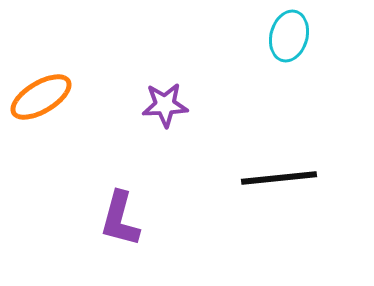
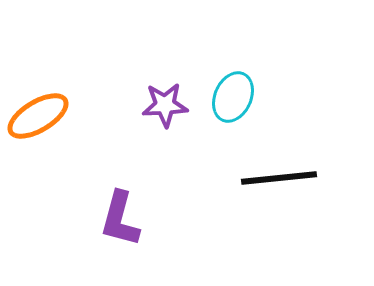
cyan ellipse: moved 56 px left, 61 px down; rotated 9 degrees clockwise
orange ellipse: moved 3 px left, 19 px down
